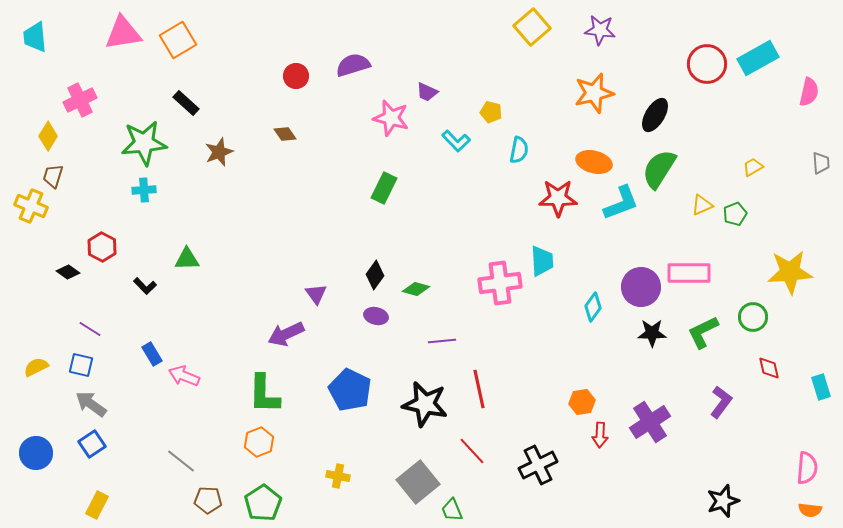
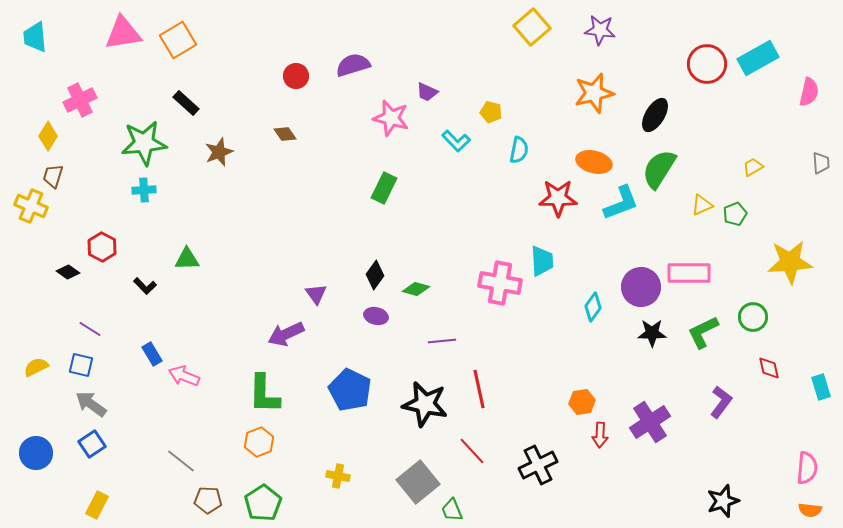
yellow star at (790, 272): moved 10 px up
pink cross at (500, 283): rotated 18 degrees clockwise
